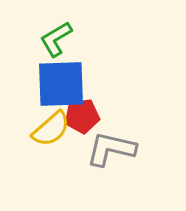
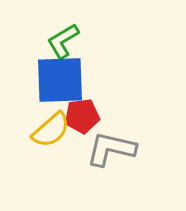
green L-shape: moved 7 px right, 2 px down
blue square: moved 1 px left, 4 px up
yellow semicircle: moved 1 px down
